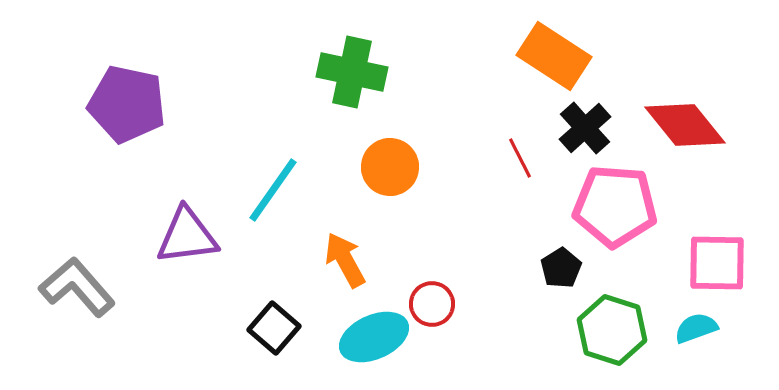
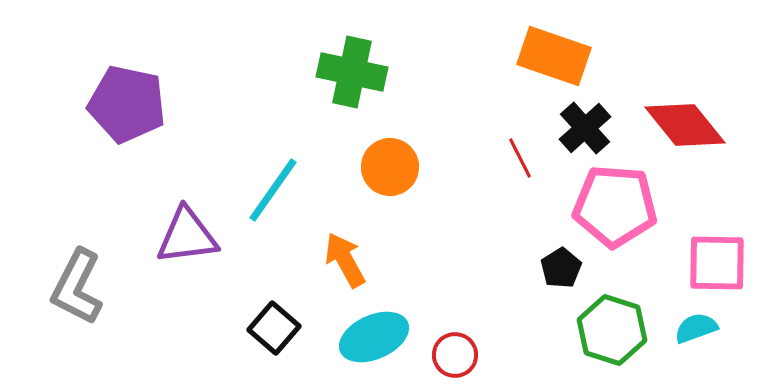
orange rectangle: rotated 14 degrees counterclockwise
gray L-shape: rotated 112 degrees counterclockwise
red circle: moved 23 px right, 51 px down
